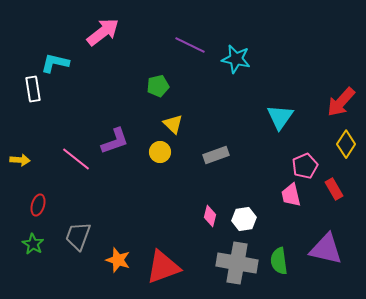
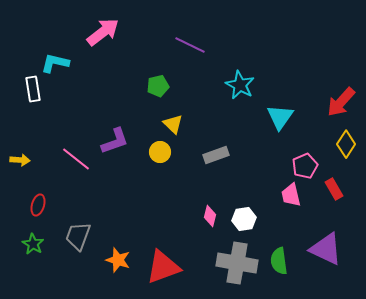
cyan star: moved 4 px right, 26 px down; rotated 16 degrees clockwise
purple triangle: rotated 12 degrees clockwise
